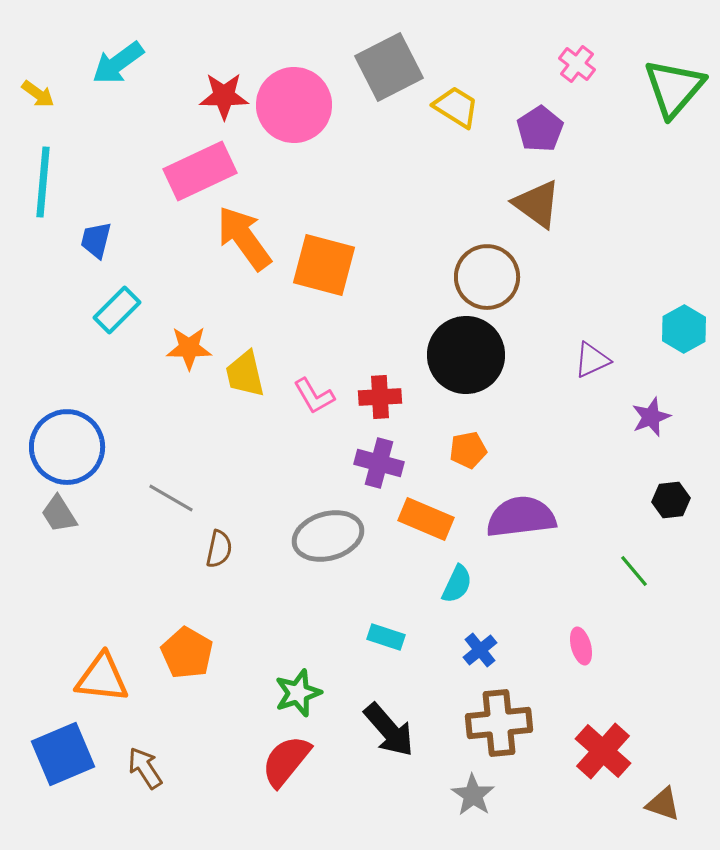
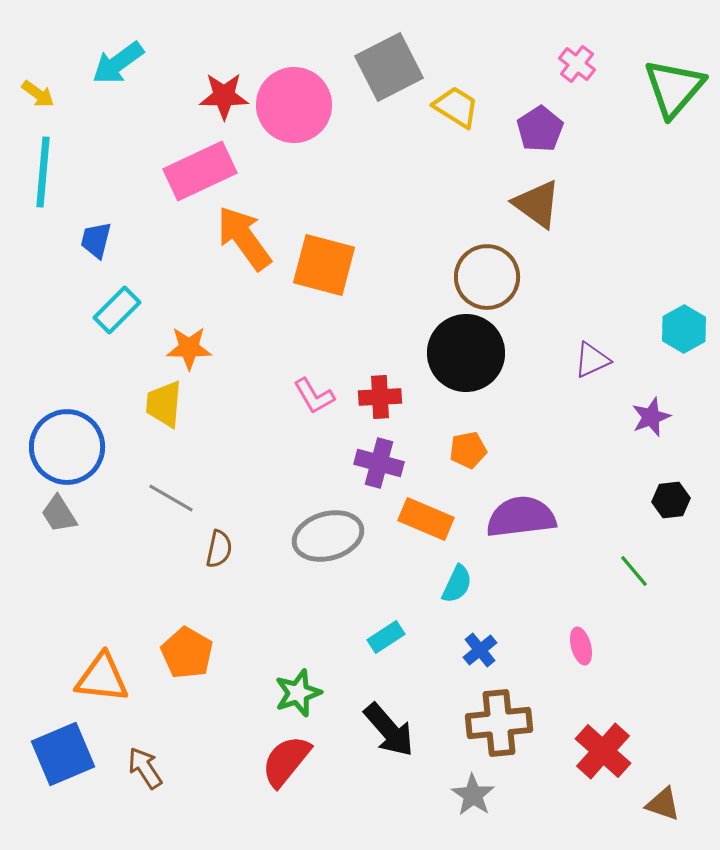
cyan line at (43, 182): moved 10 px up
black circle at (466, 355): moved 2 px up
yellow trapezoid at (245, 374): moved 81 px left, 30 px down; rotated 18 degrees clockwise
cyan rectangle at (386, 637): rotated 51 degrees counterclockwise
